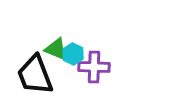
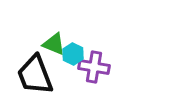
green triangle: moved 2 px left, 5 px up
purple cross: rotated 8 degrees clockwise
